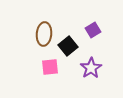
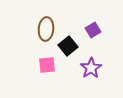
brown ellipse: moved 2 px right, 5 px up
pink square: moved 3 px left, 2 px up
